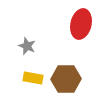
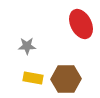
red ellipse: rotated 40 degrees counterclockwise
gray star: rotated 24 degrees counterclockwise
